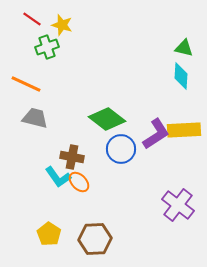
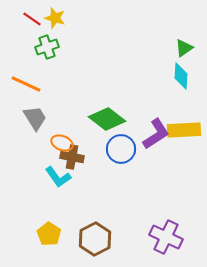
yellow star: moved 7 px left, 7 px up
green triangle: rotated 48 degrees counterclockwise
gray trapezoid: rotated 44 degrees clockwise
orange ellipse: moved 17 px left, 39 px up; rotated 25 degrees counterclockwise
purple cross: moved 12 px left, 32 px down; rotated 12 degrees counterclockwise
brown hexagon: rotated 24 degrees counterclockwise
